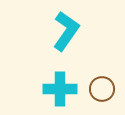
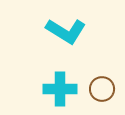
cyan L-shape: rotated 87 degrees clockwise
